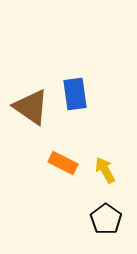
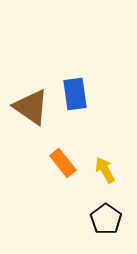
orange rectangle: rotated 24 degrees clockwise
